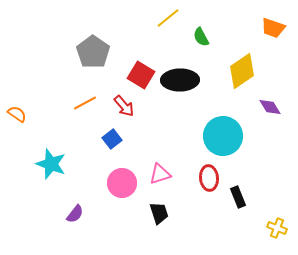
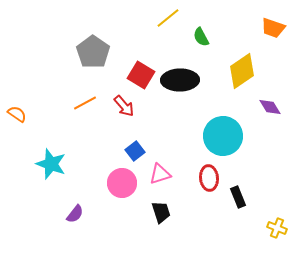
blue square: moved 23 px right, 12 px down
black trapezoid: moved 2 px right, 1 px up
